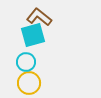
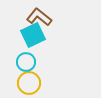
cyan square: rotated 10 degrees counterclockwise
